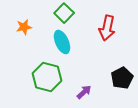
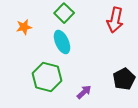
red arrow: moved 8 px right, 8 px up
black pentagon: moved 2 px right, 1 px down
